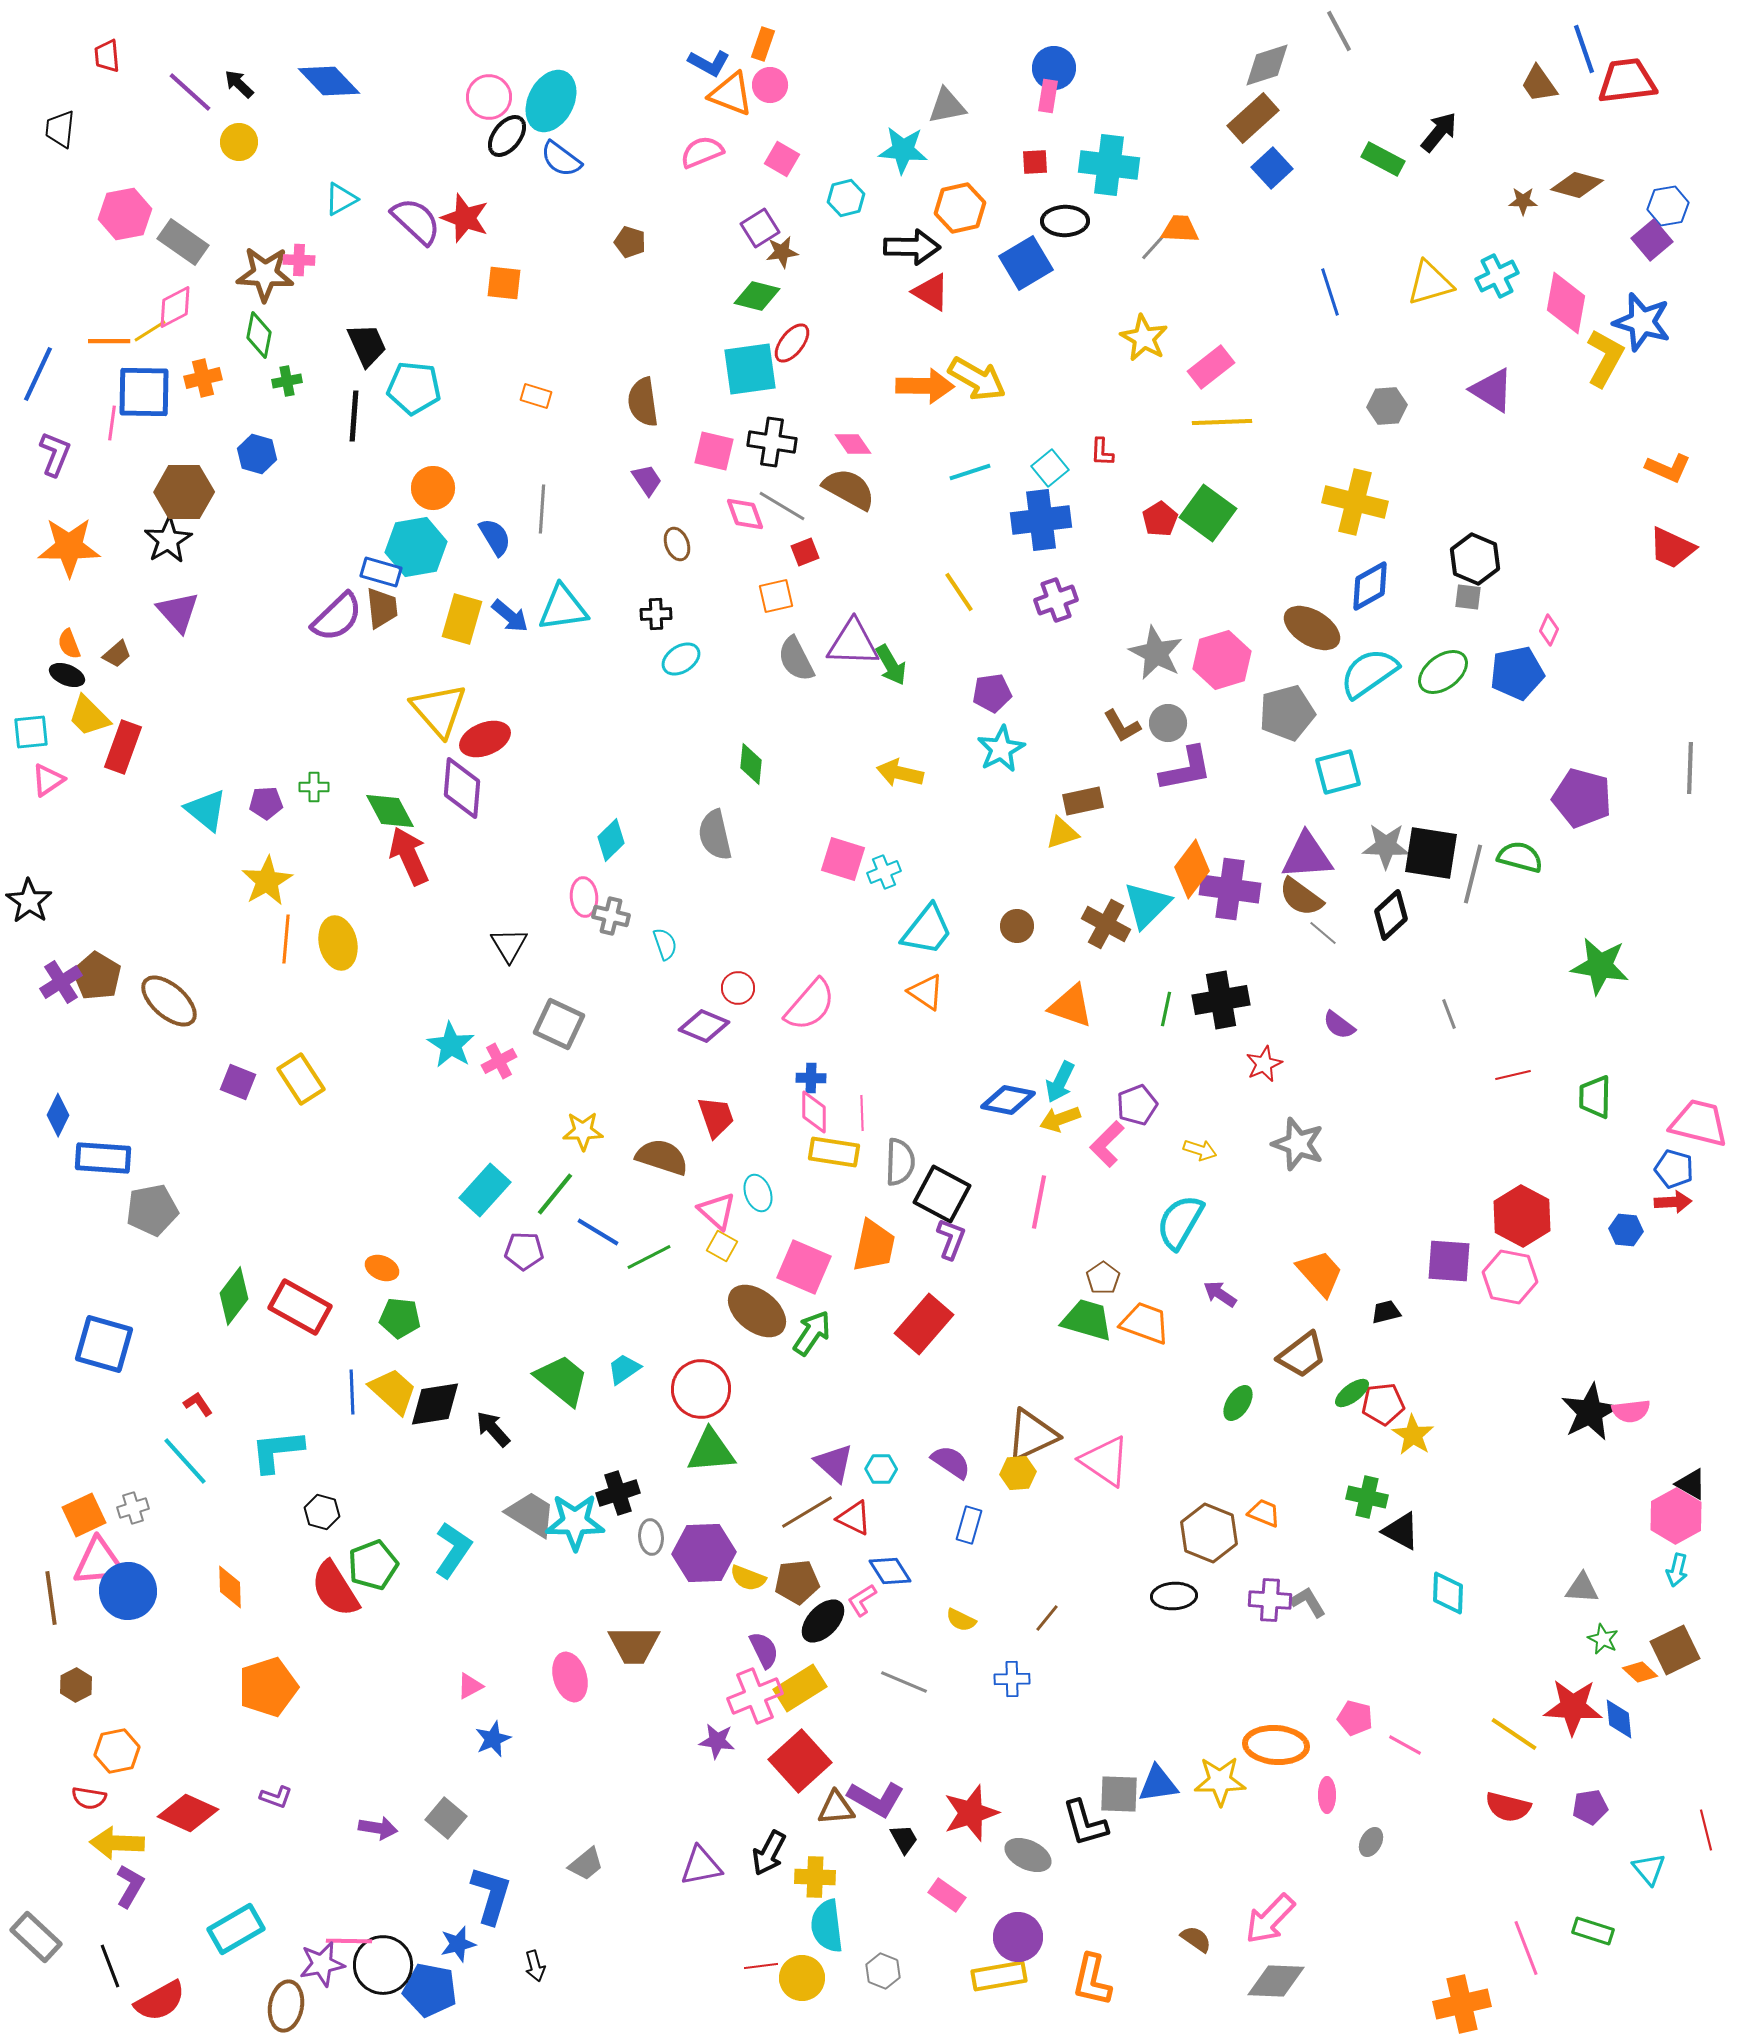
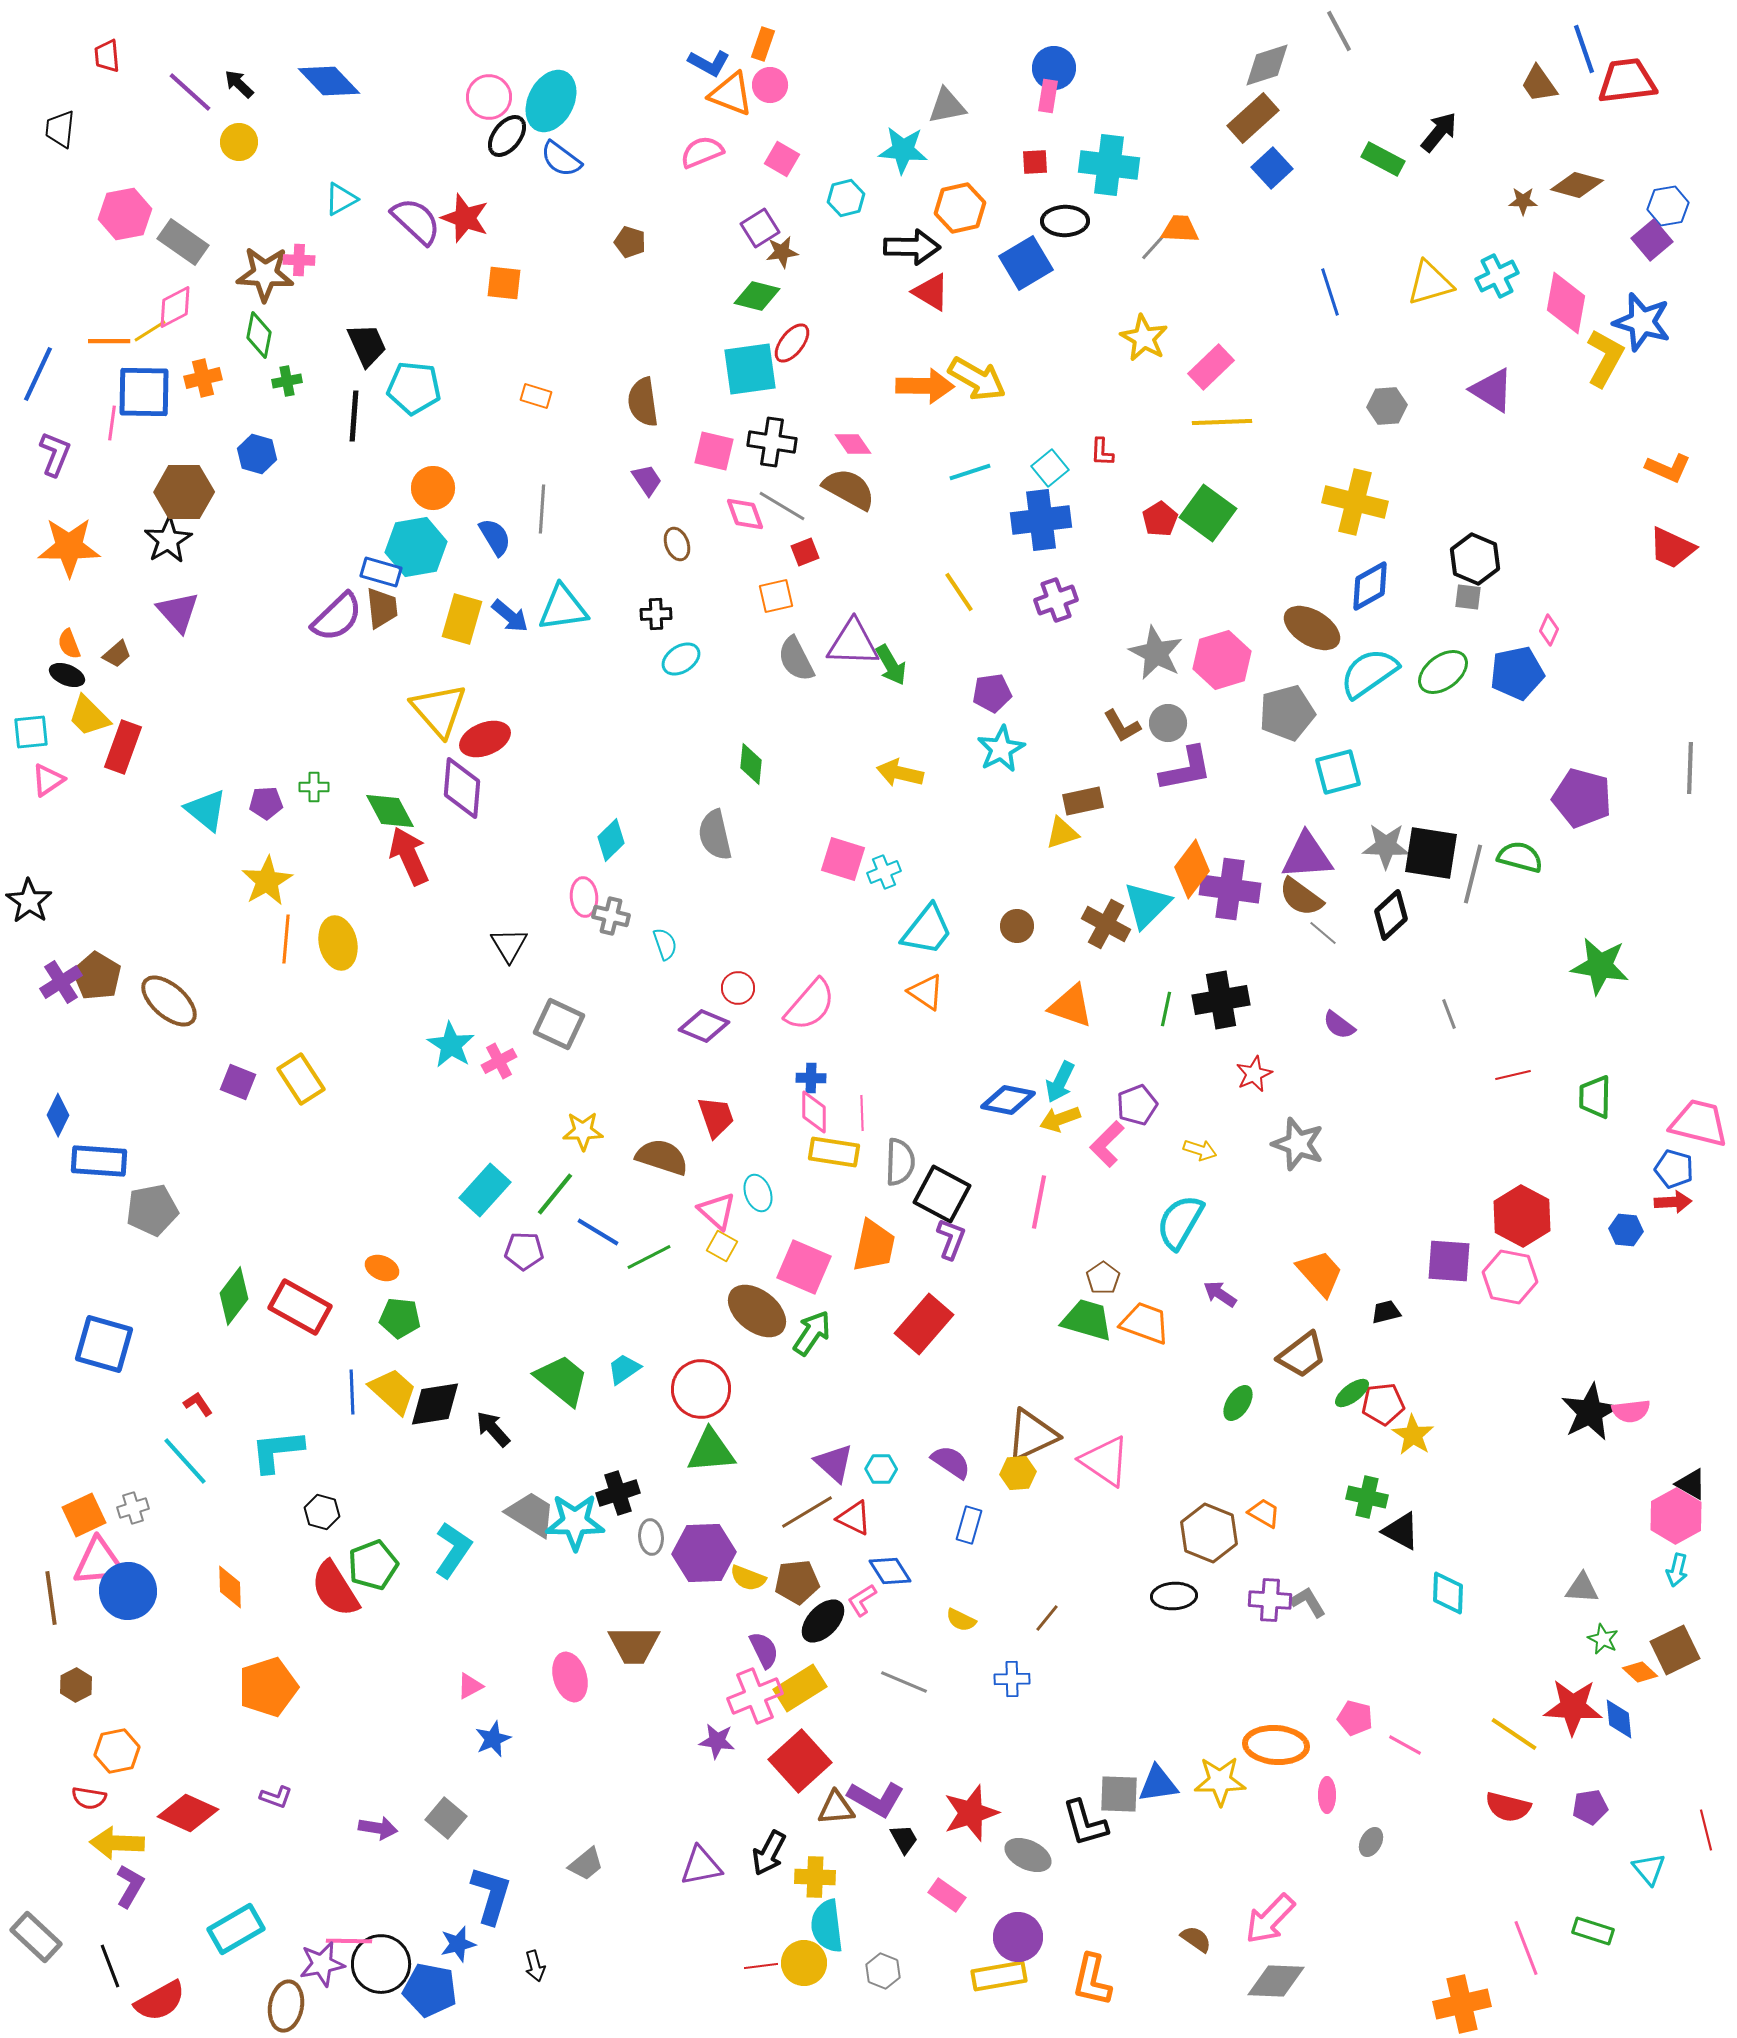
pink rectangle at (1211, 367): rotated 6 degrees counterclockwise
red star at (1264, 1064): moved 10 px left, 10 px down
blue rectangle at (103, 1158): moved 4 px left, 3 px down
orange trapezoid at (1264, 1513): rotated 8 degrees clockwise
black circle at (383, 1965): moved 2 px left, 1 px up
yellow circle at (802, 1978): moved 2 px right, 15 px up
